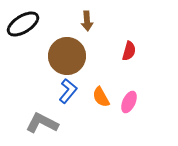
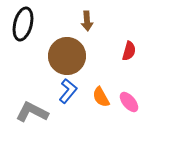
black ellipse: rotated 44 degrees counterclockwise
pink ellipse: rotated 65 degrees counterclockwise
gray L-shape: moved 10 px left, 11 px up
